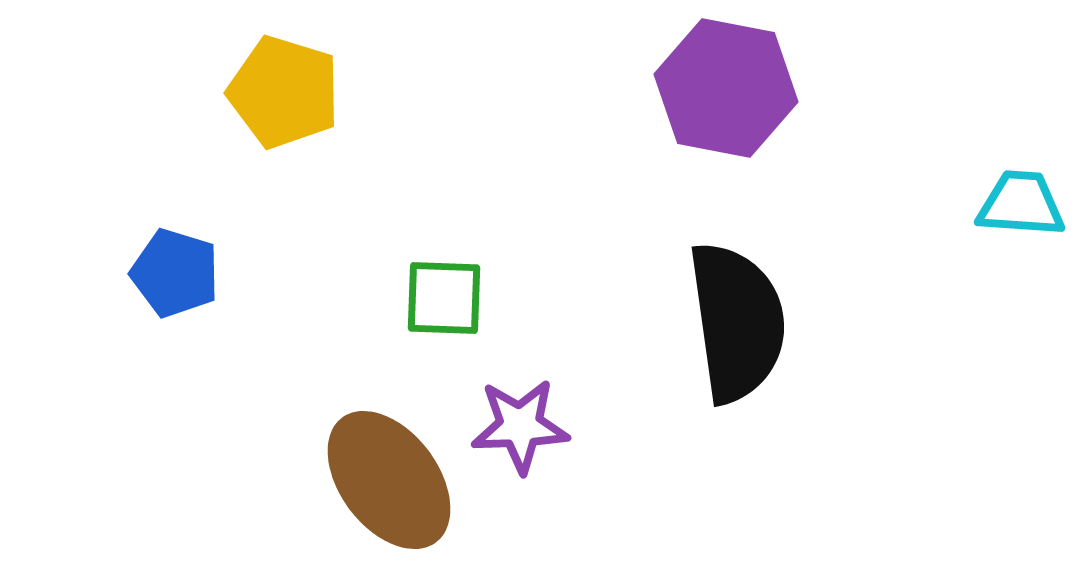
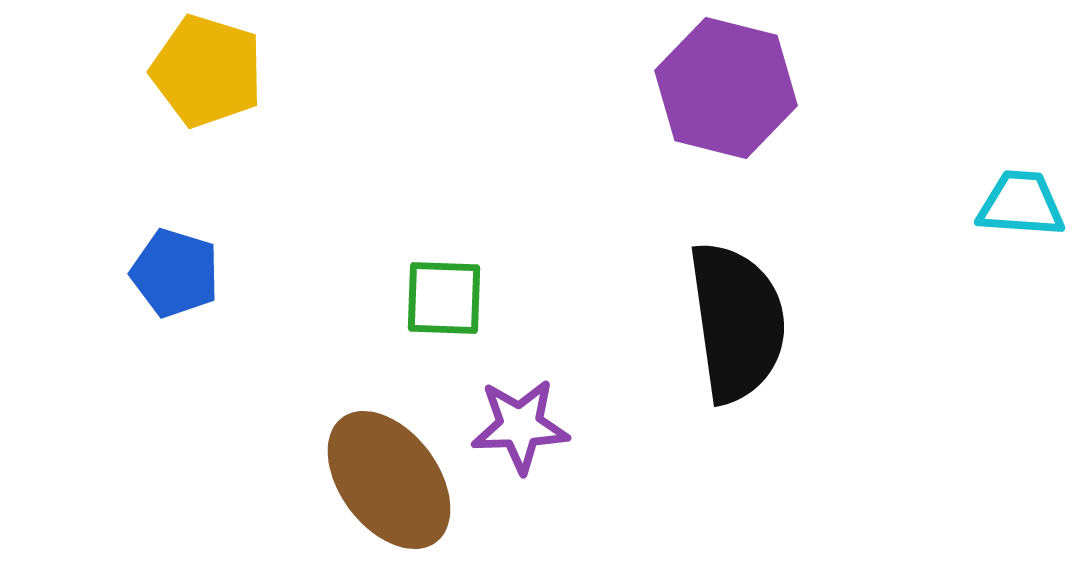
purple hexagon: rotated 3 degrees clockwise
yellow pentagon: moved 77 px left, 21 px up
